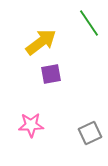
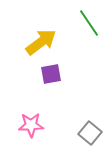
gray square: rotated 25 degrees counterclockwise
